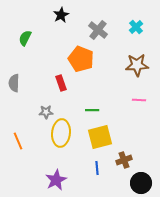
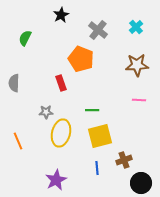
yellow ellipse: rotated 8 degrees clockwise
yellow square: moved 1 px up
